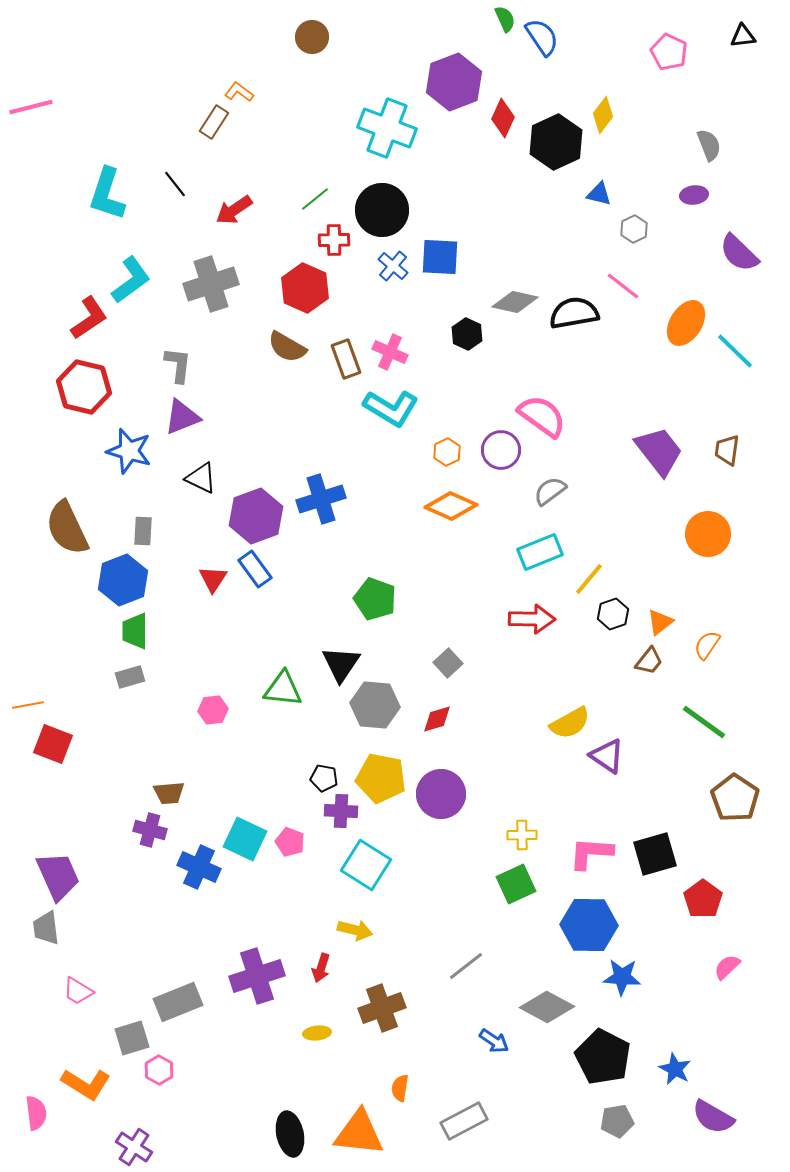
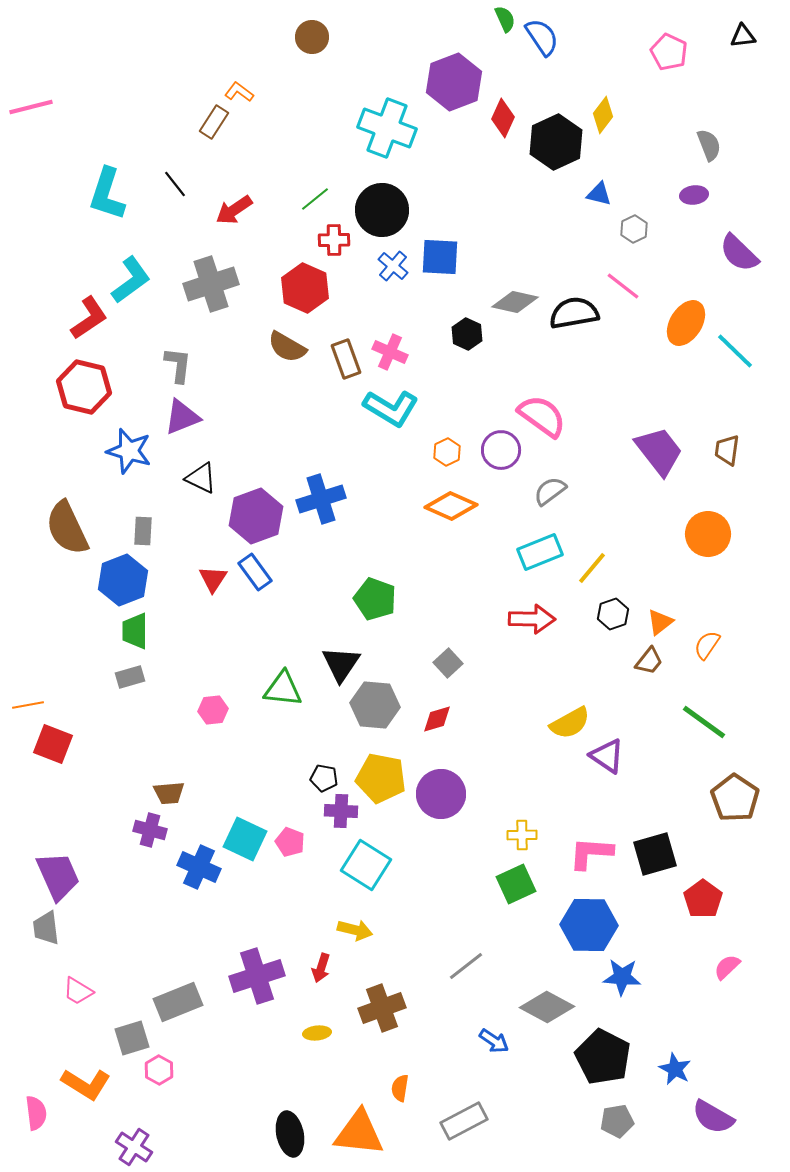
blue rectangle at (255, 569): moved 3 px down
yellow line at (589, 579): moved 3 px right, 11 px up
